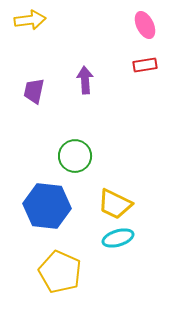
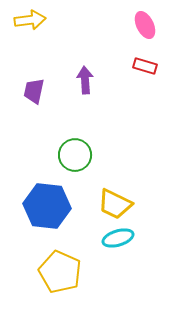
red rectangle: moved 1 px down; rotated 25 degrees clockwise
green circle: moved 1 px up
